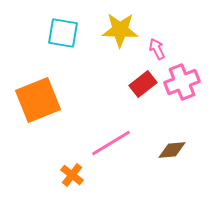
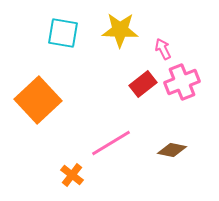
pink arrow: moved 6 px right
orange square: rotated 21 degrees counterclockwise
brown diamond: rotated 16 degrees clockwise
